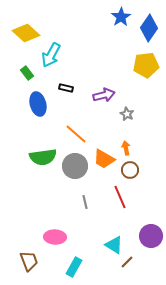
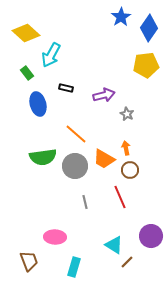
cyan rectangle: rotated 12 degrees counterclockwise
